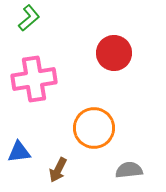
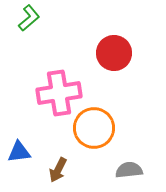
pink cross: moved 25 px right, 14 px down
